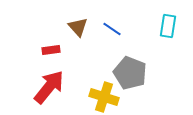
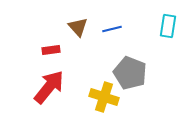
blue line: rotated 48 degrees counterclockwise
